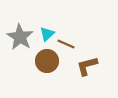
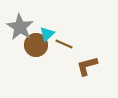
gray star: moved 10 px up
brown line: moved 2 px left
brown circle: moved 11 px left, 16 px up
